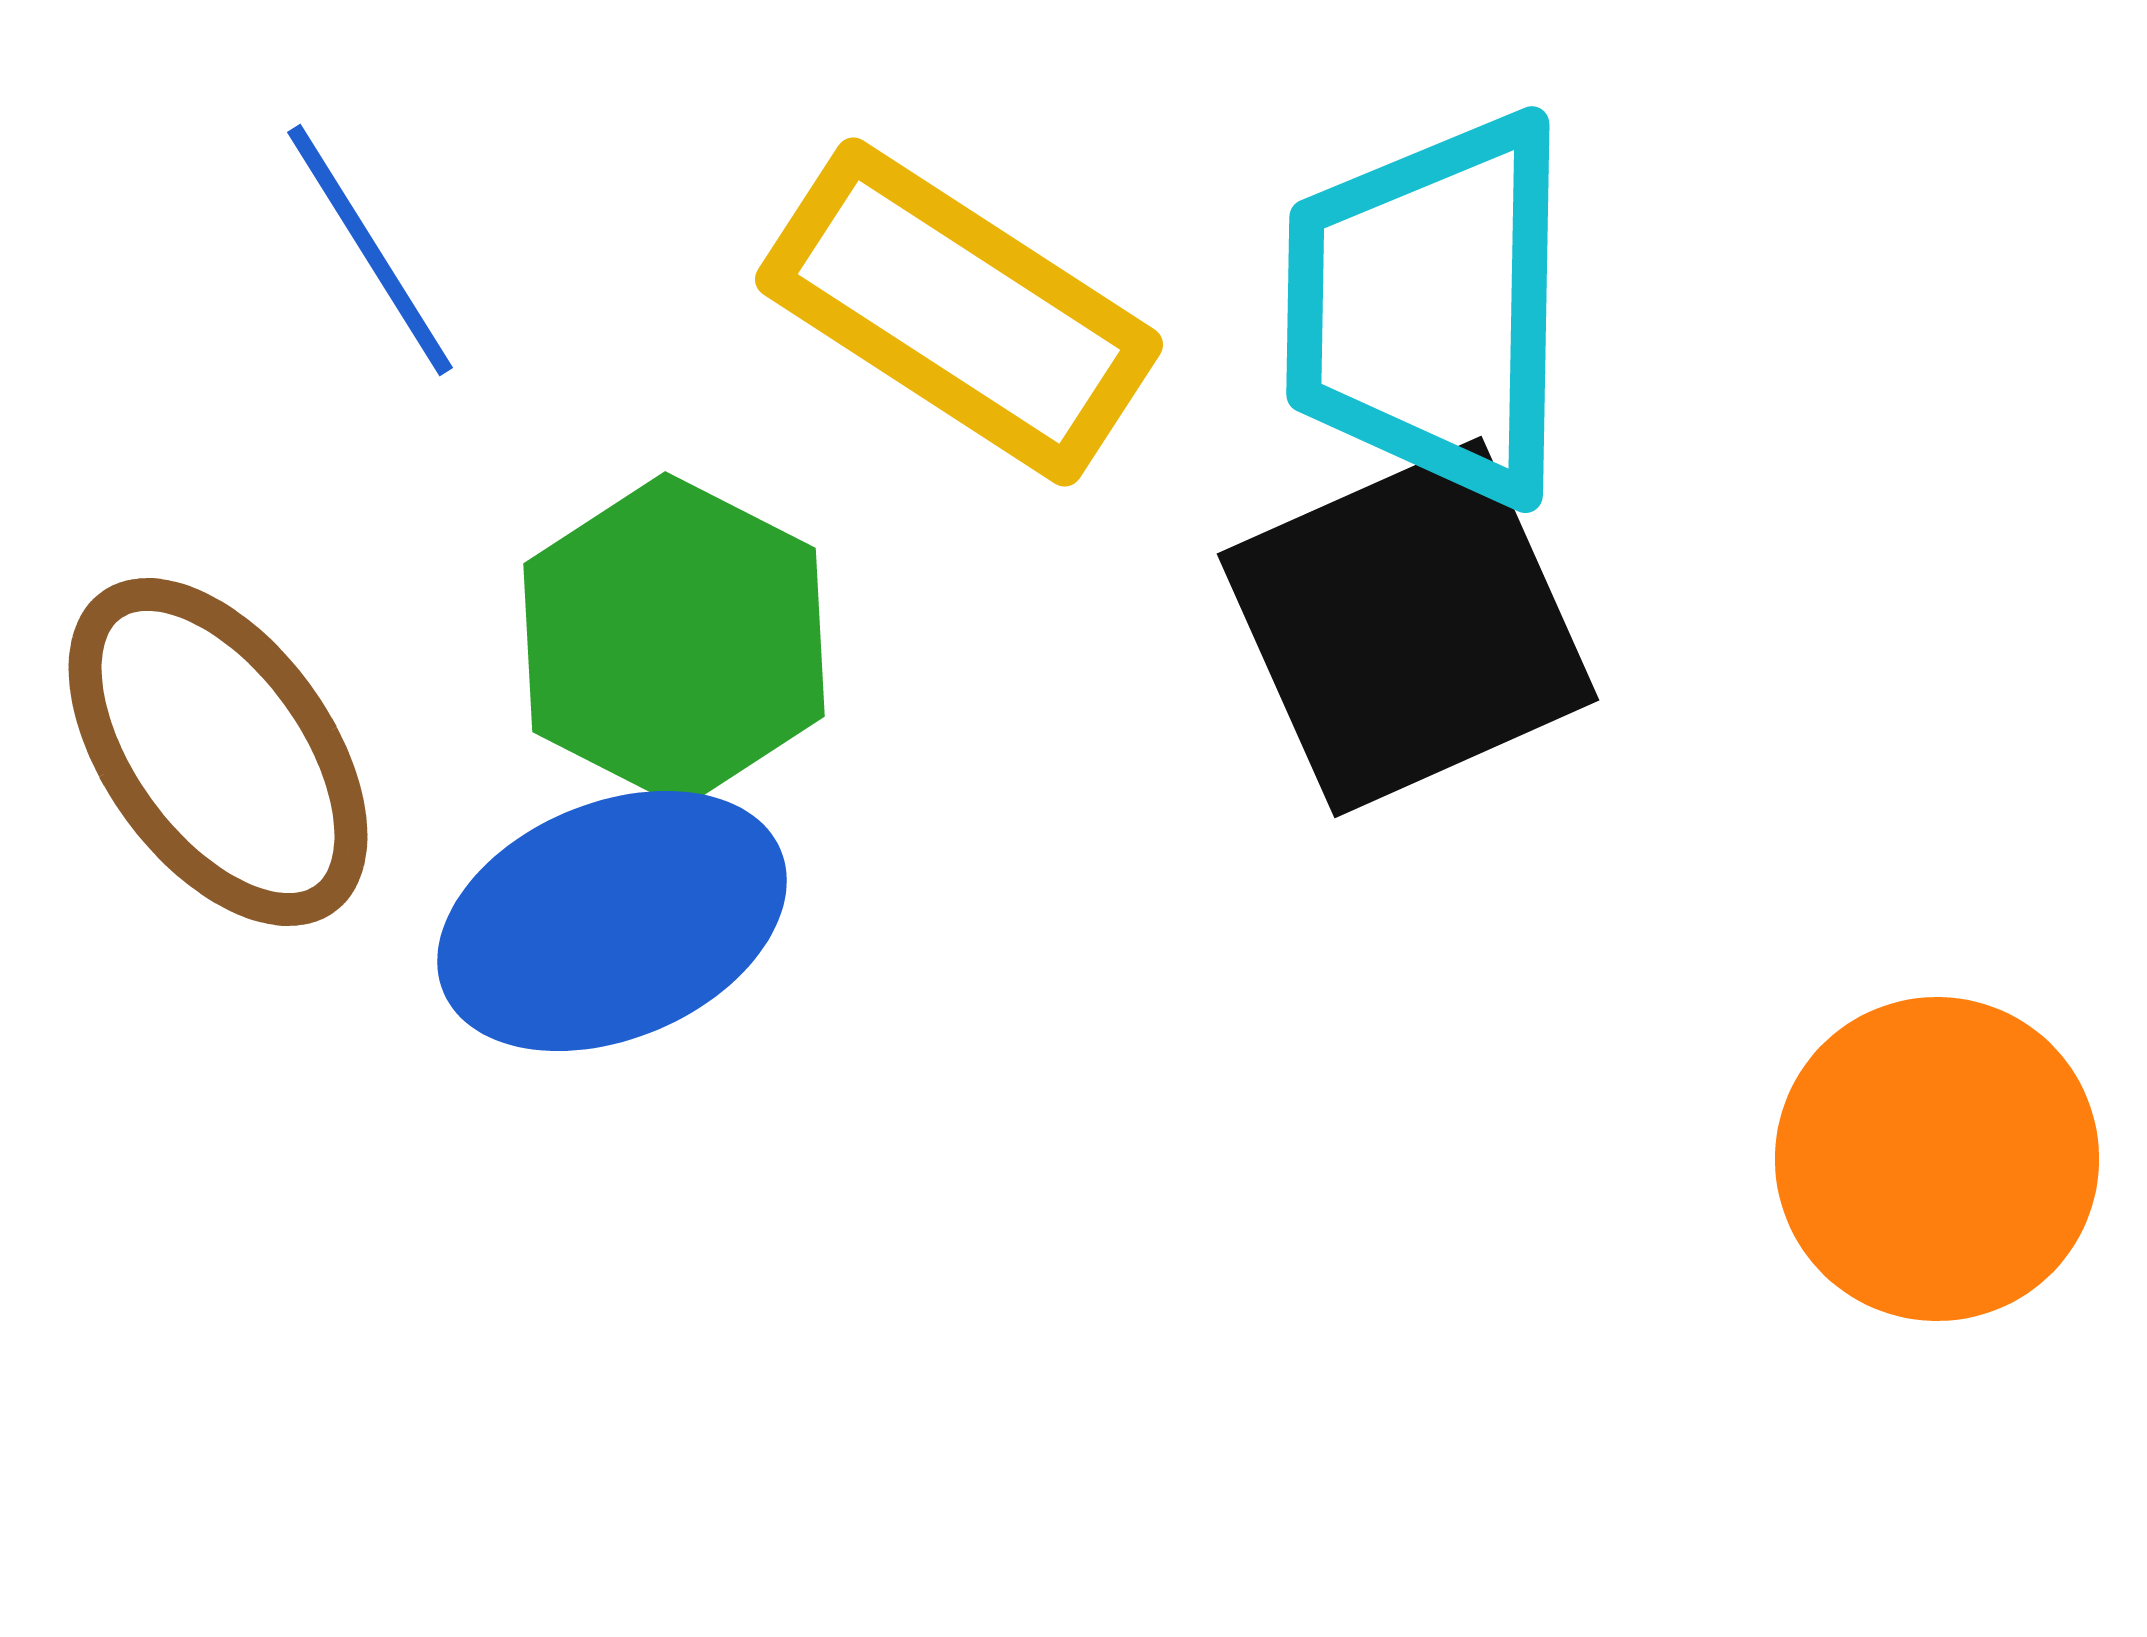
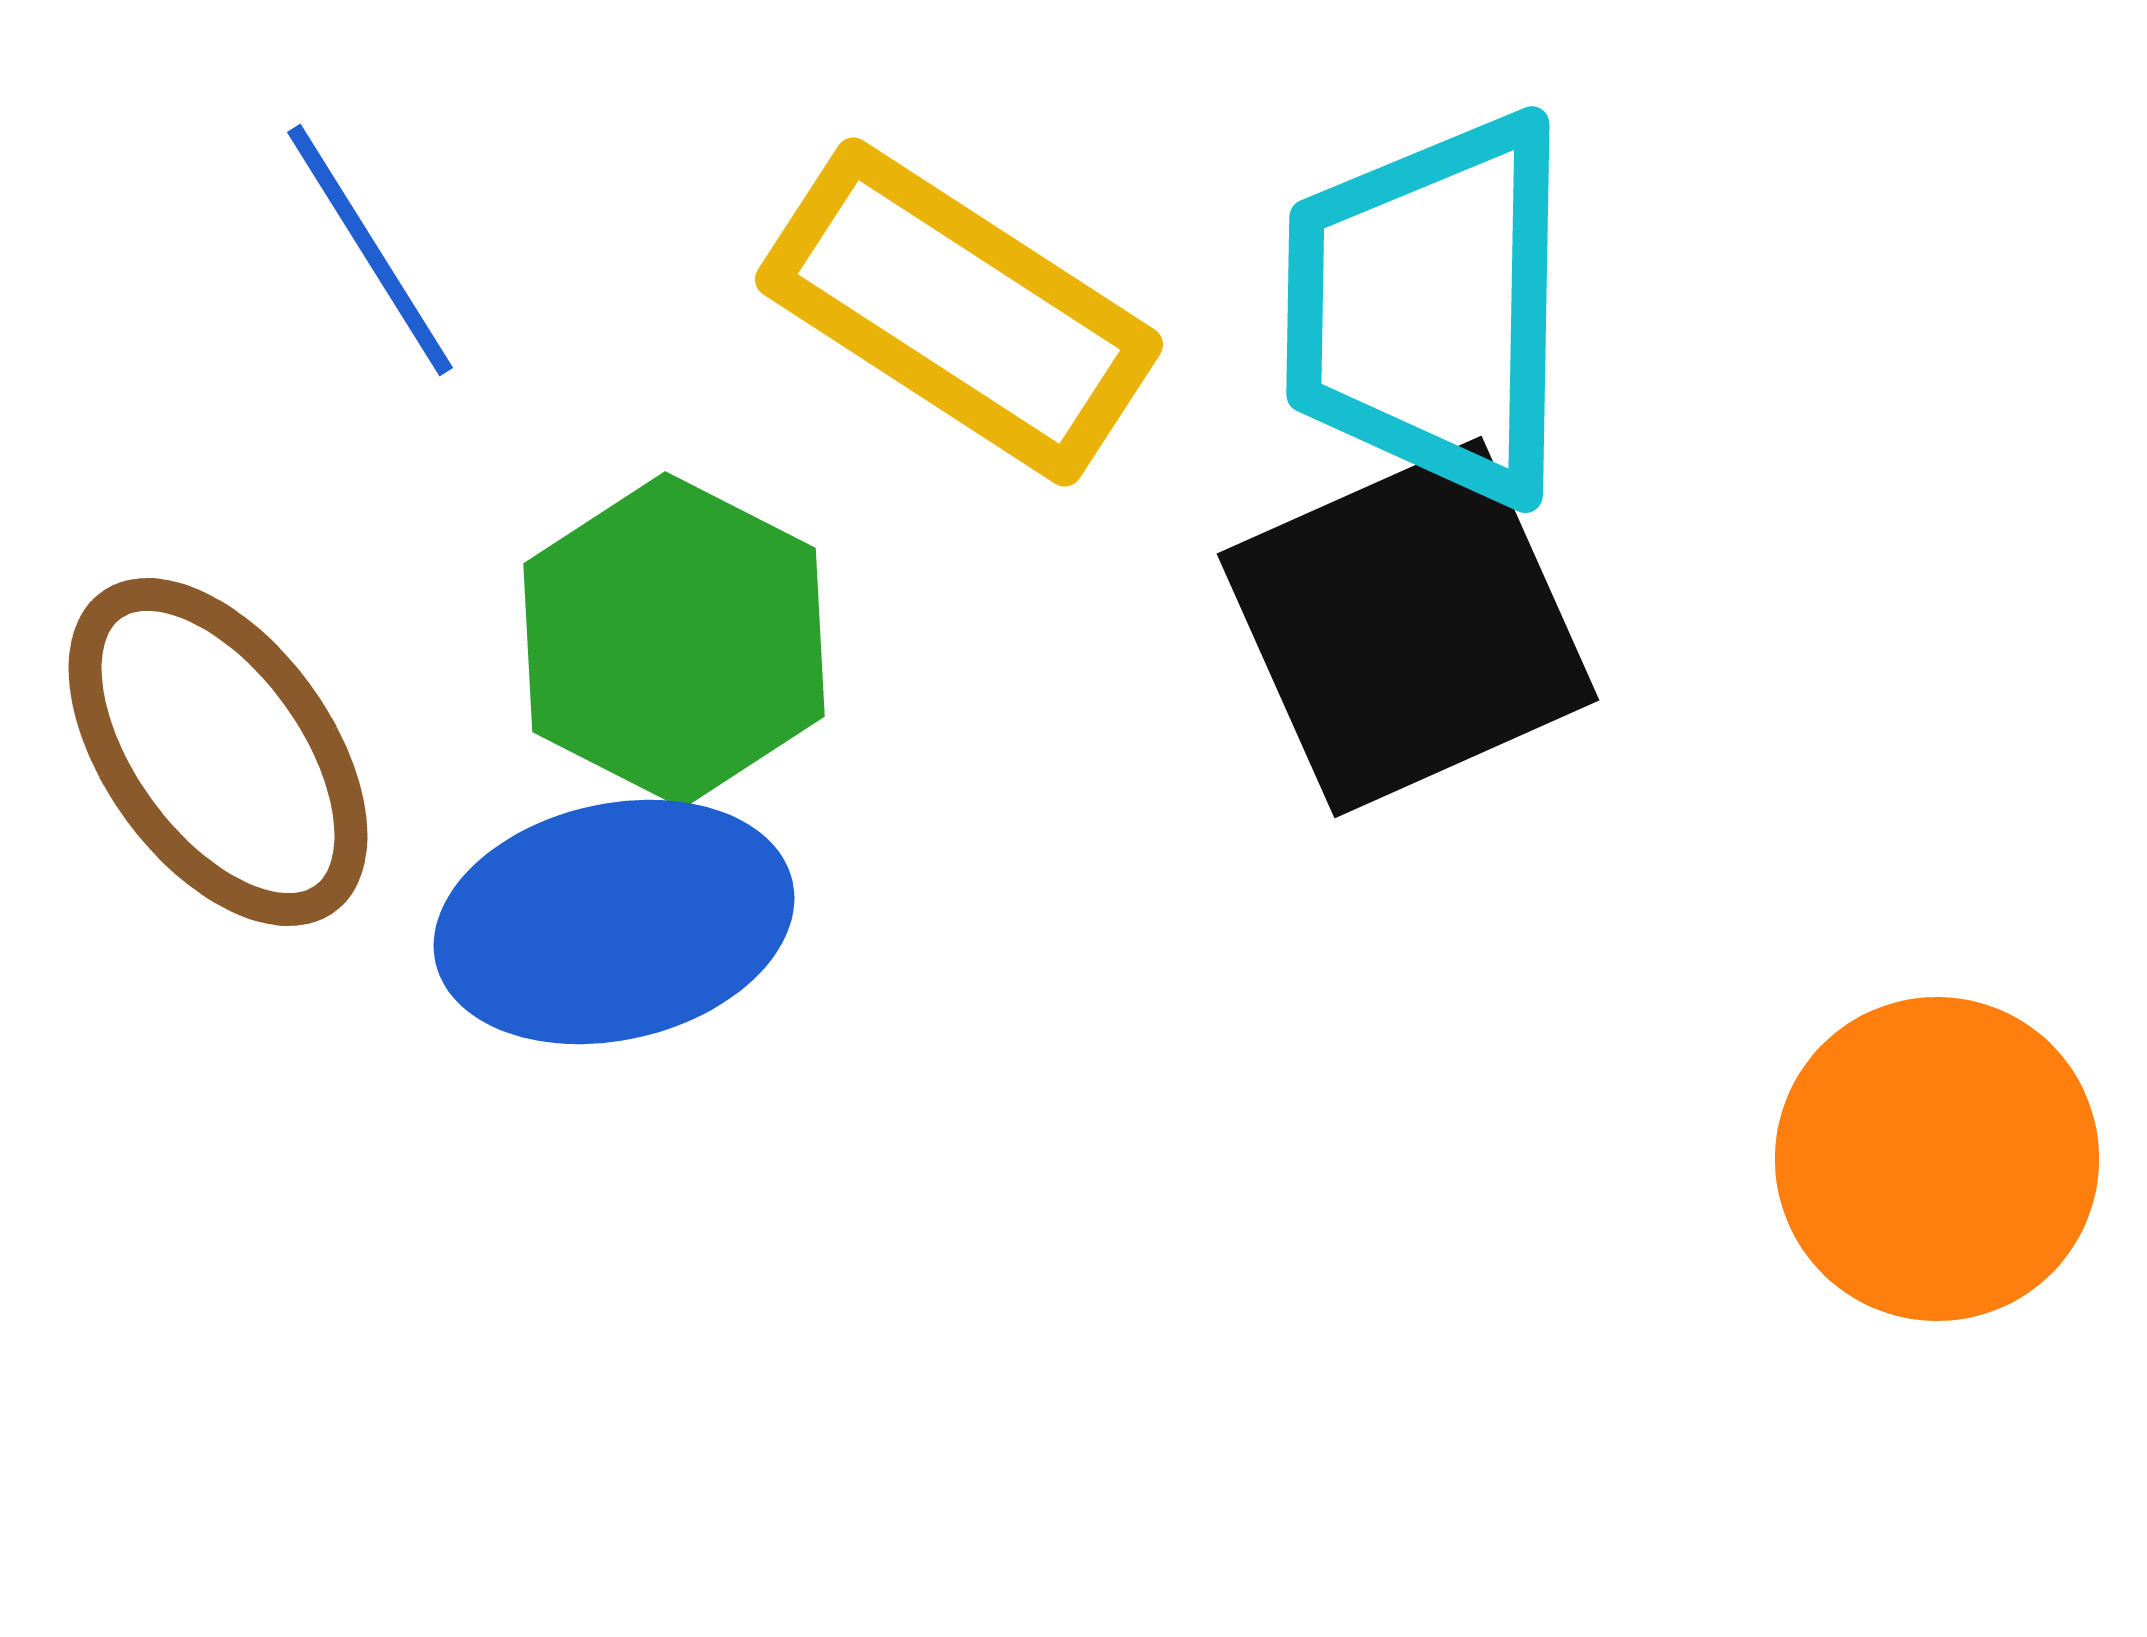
blue ellipse: moved 2 px right, 1 px down; rotated 10 degrees clockwise
